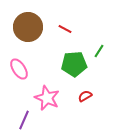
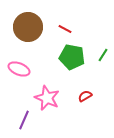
green line: moved 4 px right, 4 px down
green pentagon: moved 2 px left, 7 px up; rotated 15 degrees clockwise
pink ellipse: rotated 35 degrees counterclockwise
